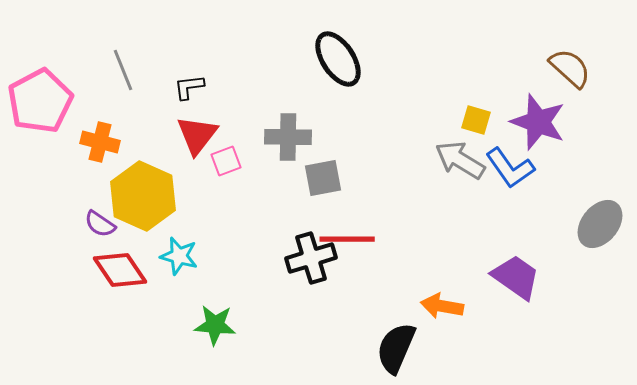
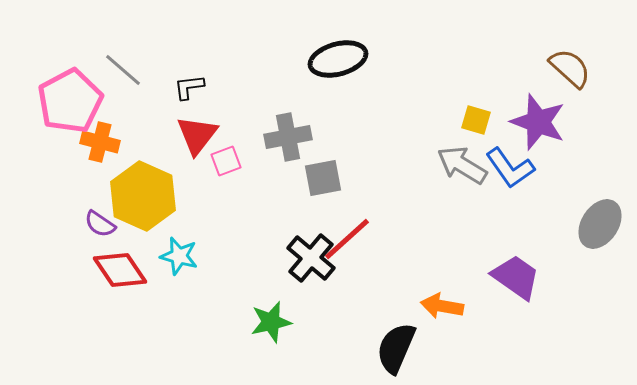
black ellipse: rotated 72 degrees counterclockwise
gray line: rotated 27 degrees counterclockwise
pink pentagon: moved 30 px right
gray cross: rotated 12 degrees counterclockwise
gray arrow: moved 2 px right, 5 px down
gray ellipse: rotated 6 degrees counterclockwise
red line: rotated 42 degrees counterclockwise
black cross: rotated 33 degrees counterclockwise
green star: moved 56 px right, 3 px up; rotated 18 degrees counterclockwise
